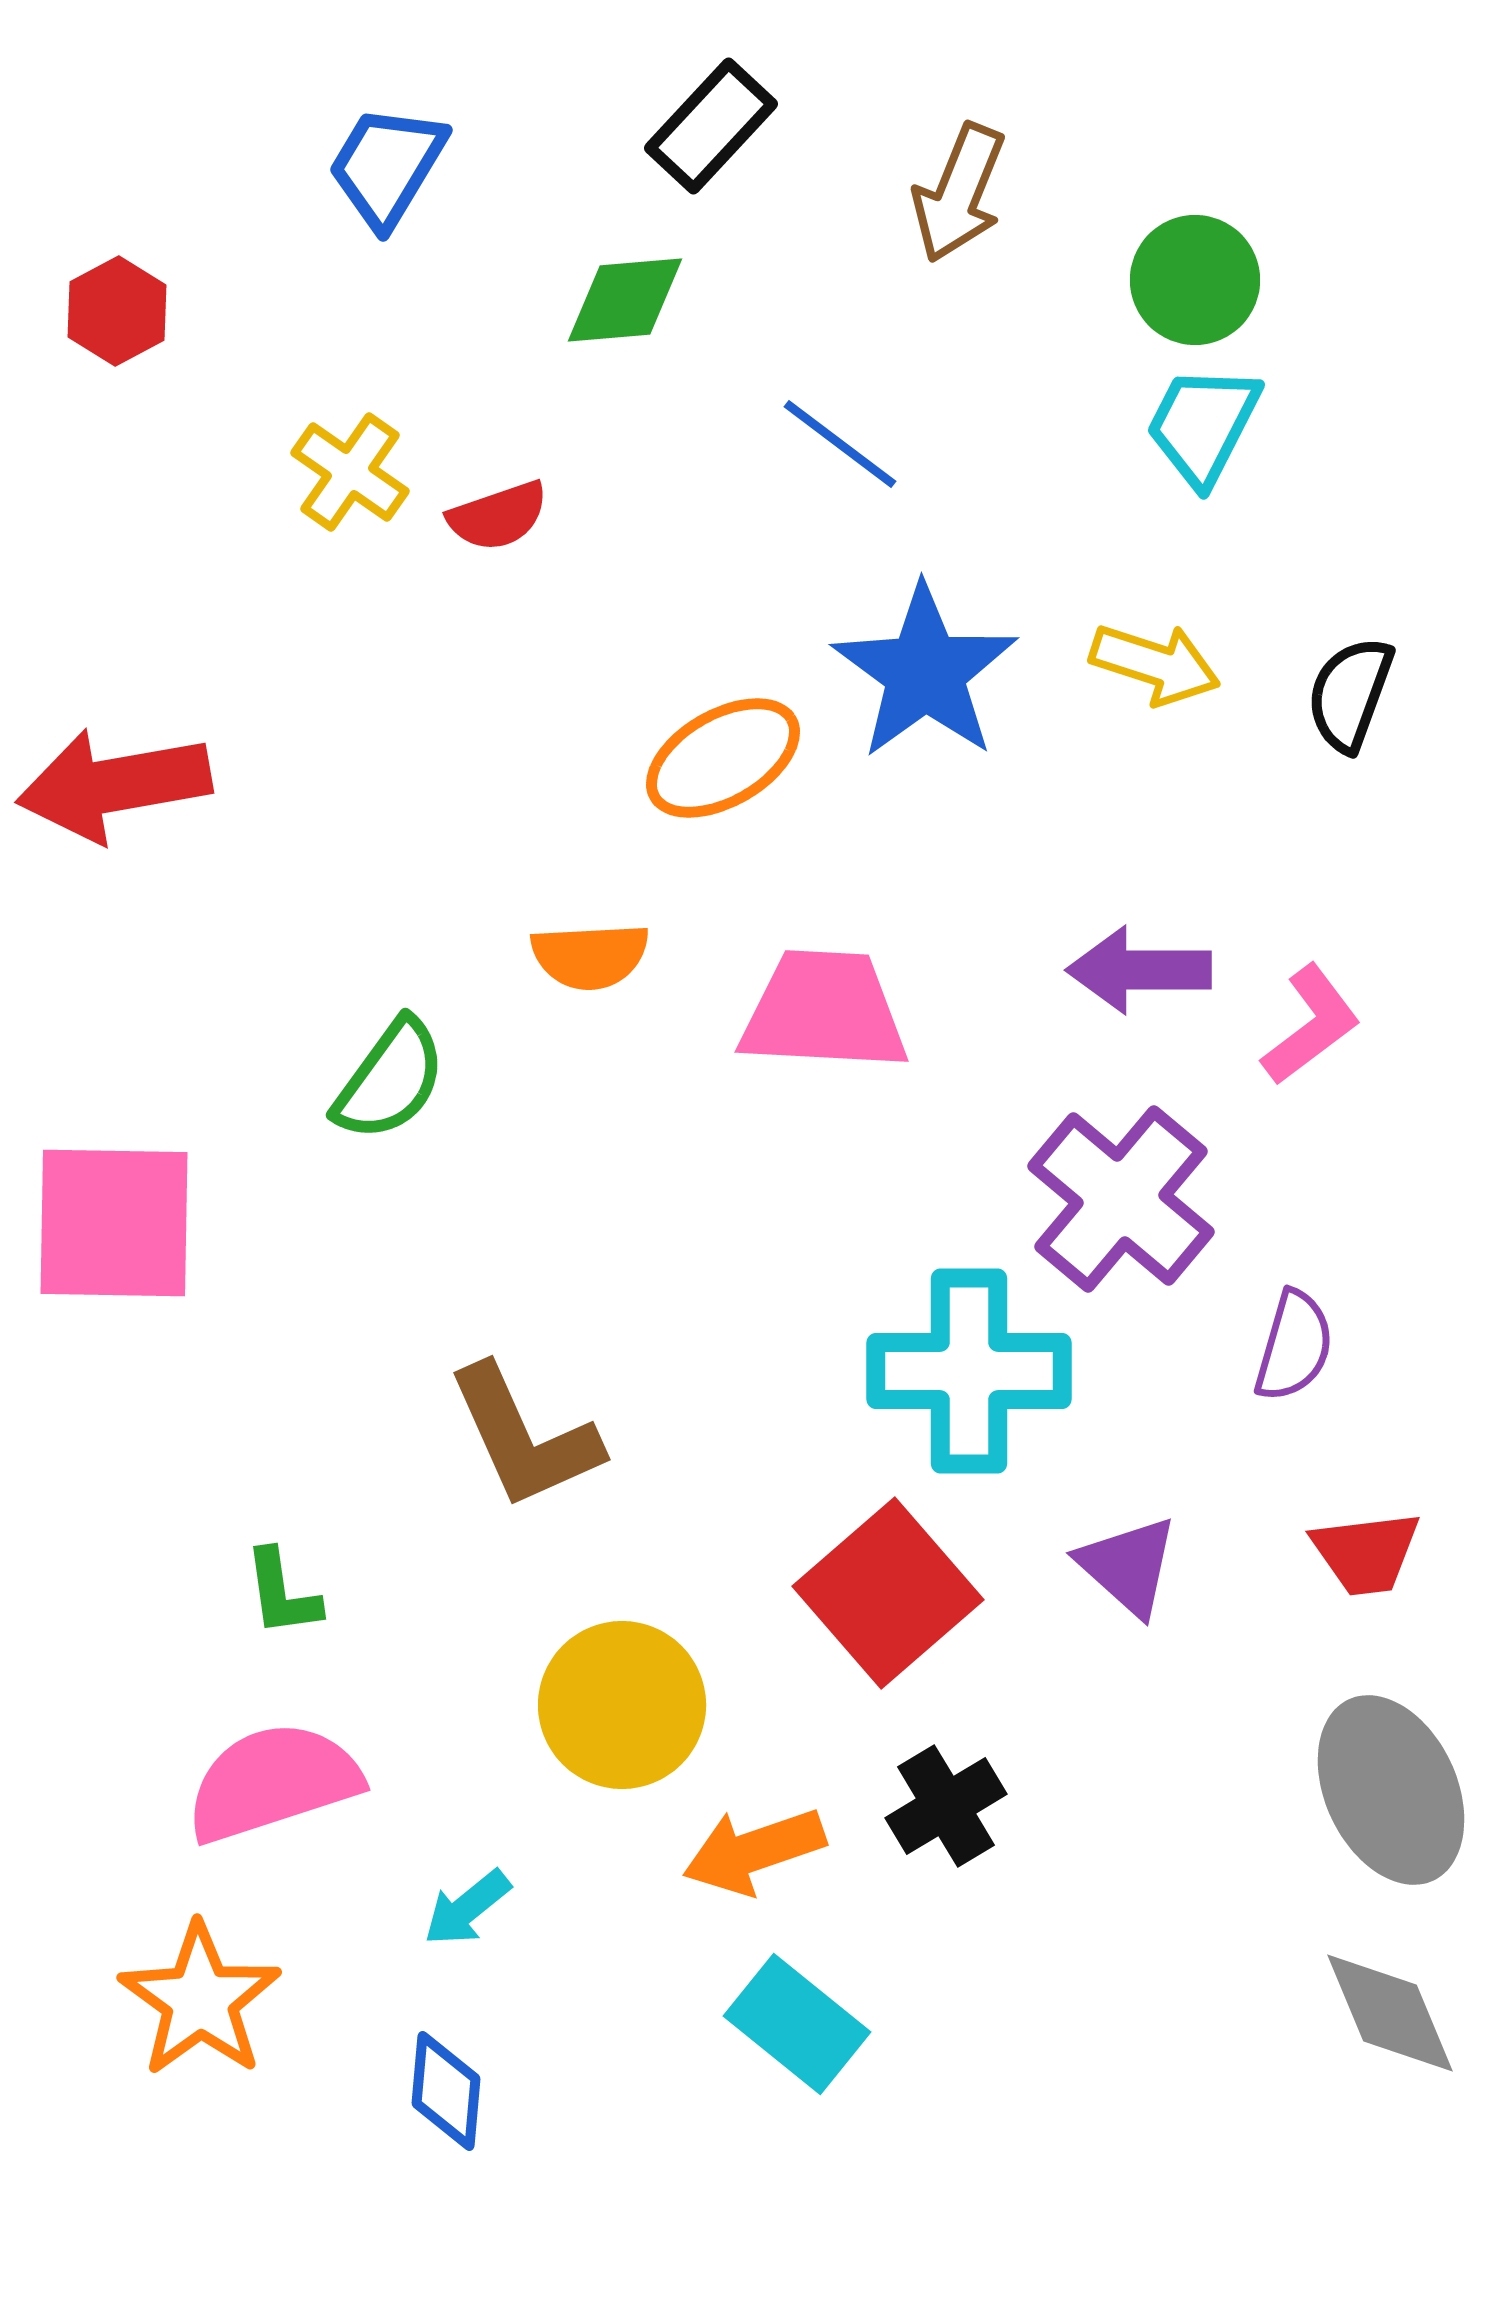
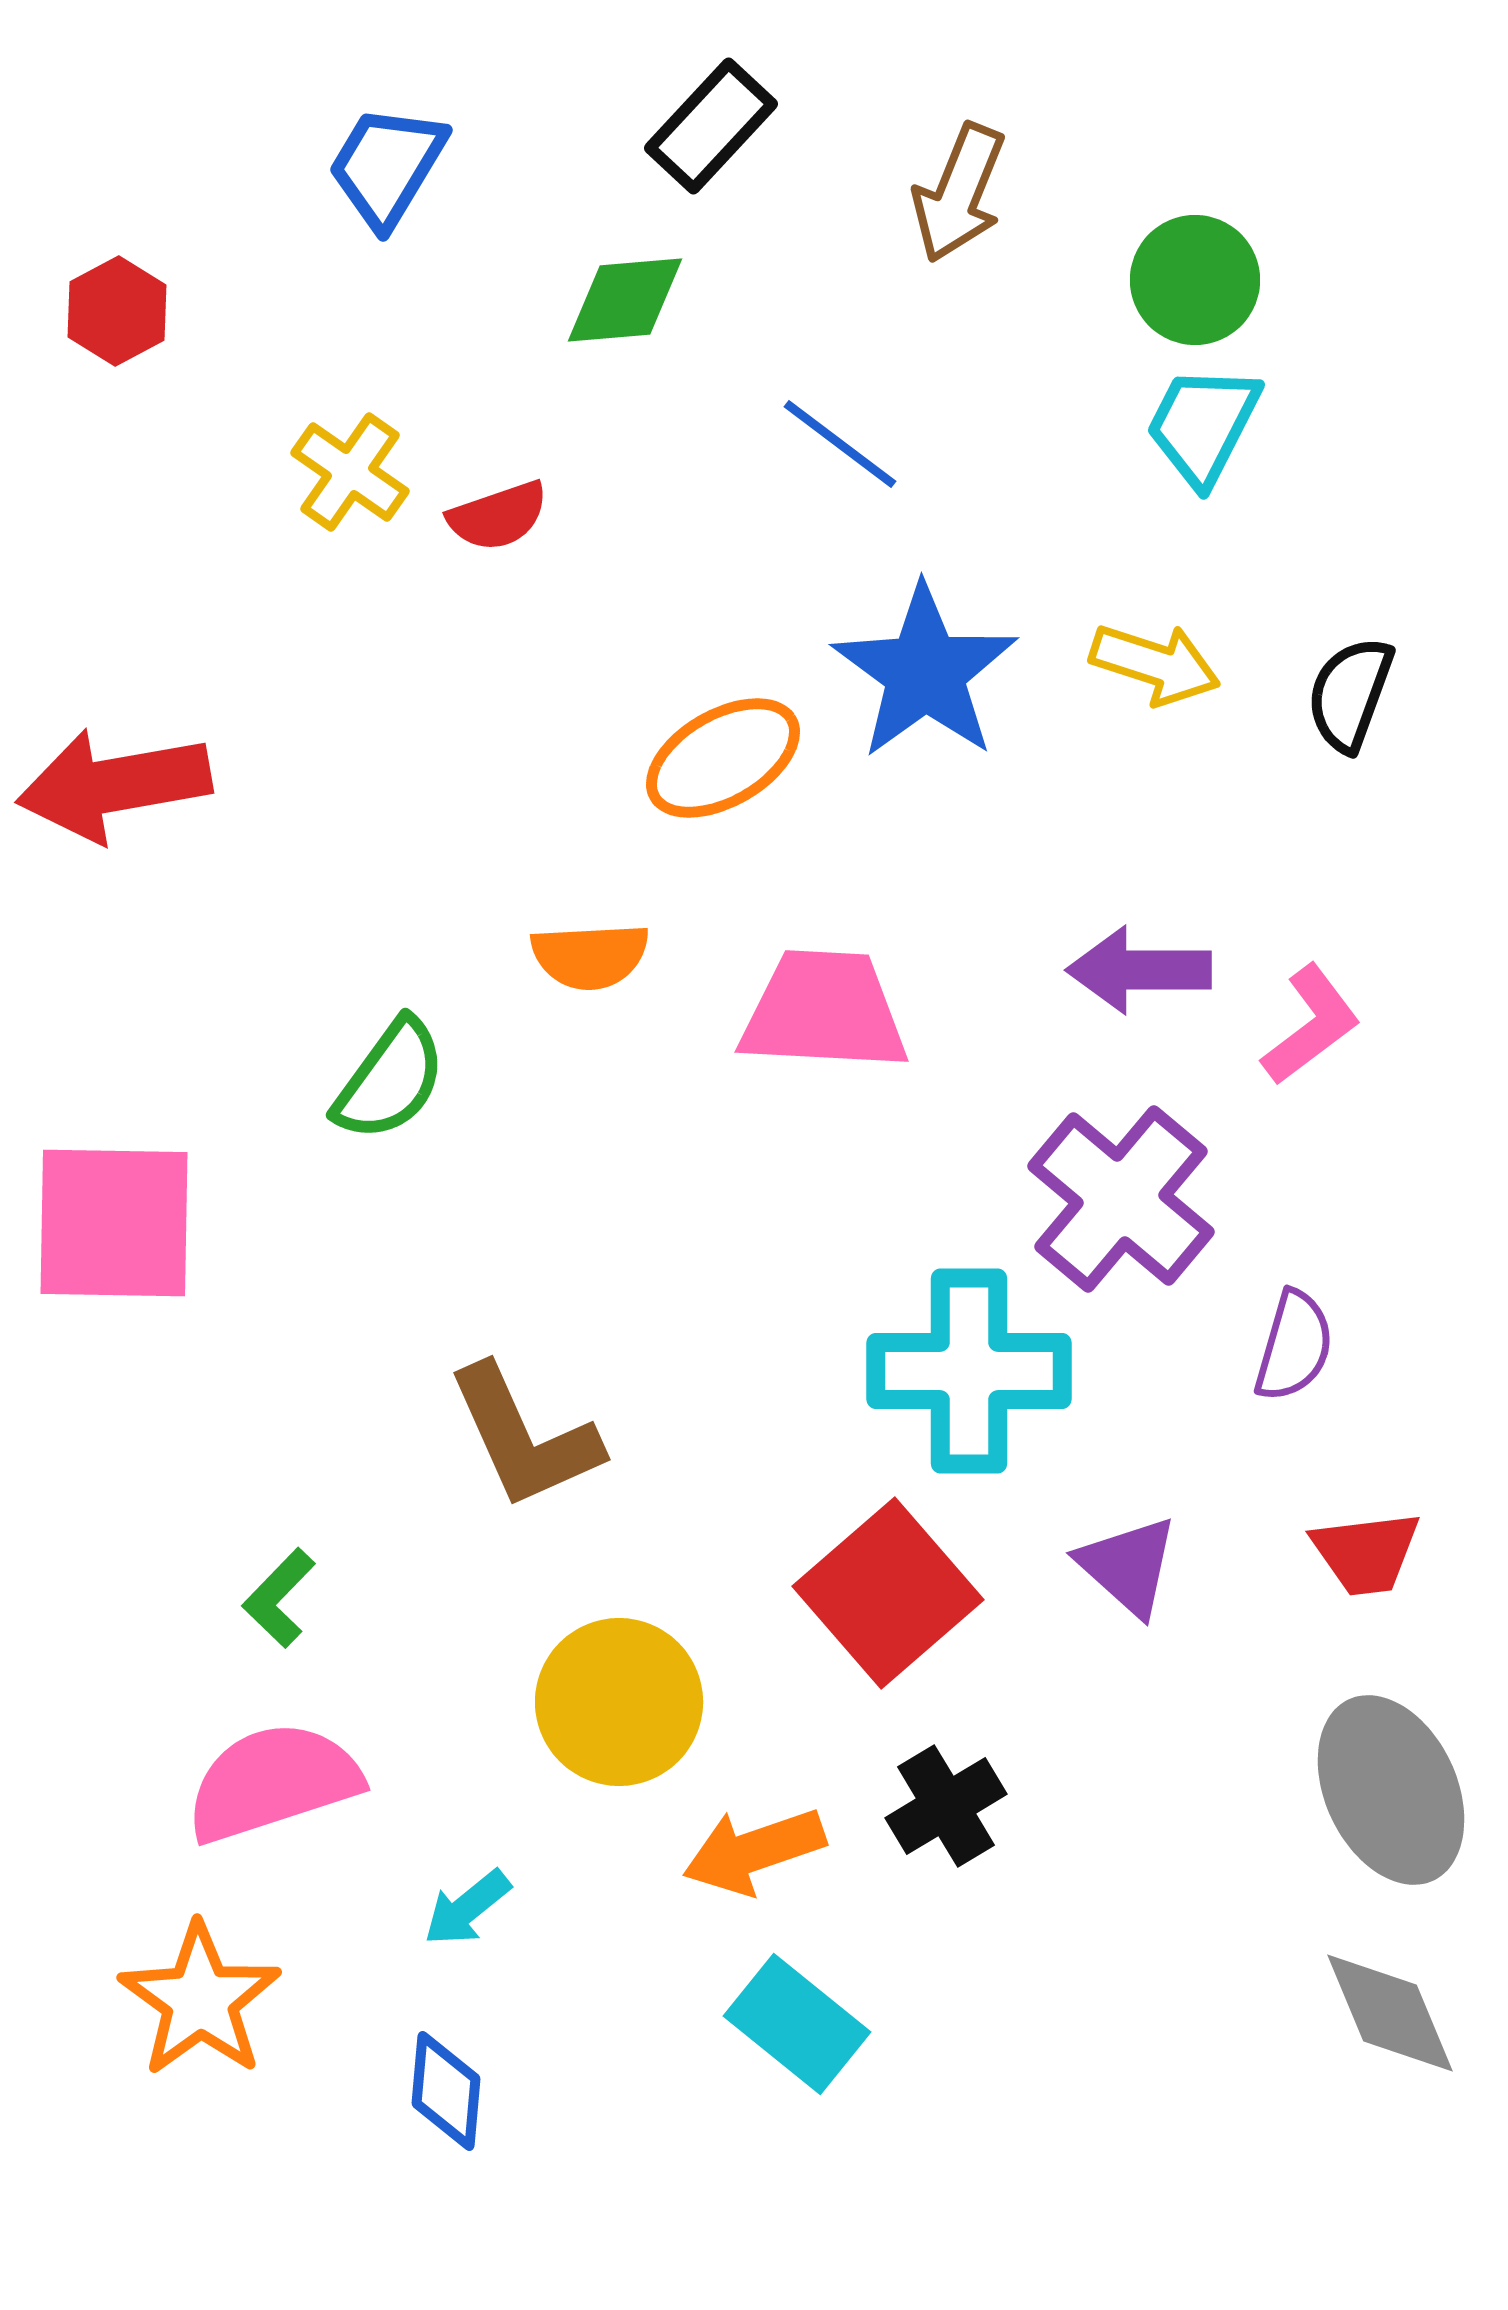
green L-shape: moved 3 px left, 5 px down; rotated 52 degrees clockwise
yellow circle: moved 3 px left, 3 px up
